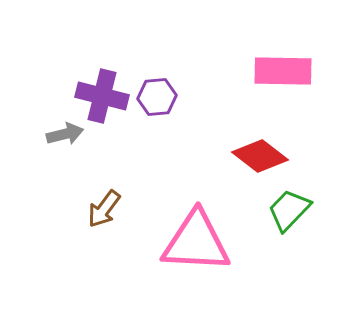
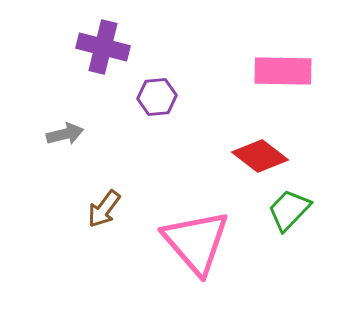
purple cross: moved 1 px right, 49 px up
pink triangle: rotated 46 degrees clockwise
